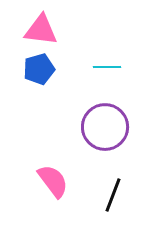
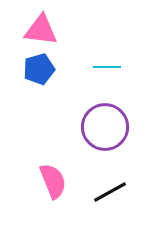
pink semicircle: rotated 15 degrees clockwise
black line: moved 3 px left, 3 px up; rotated 40 degrees clockwise
